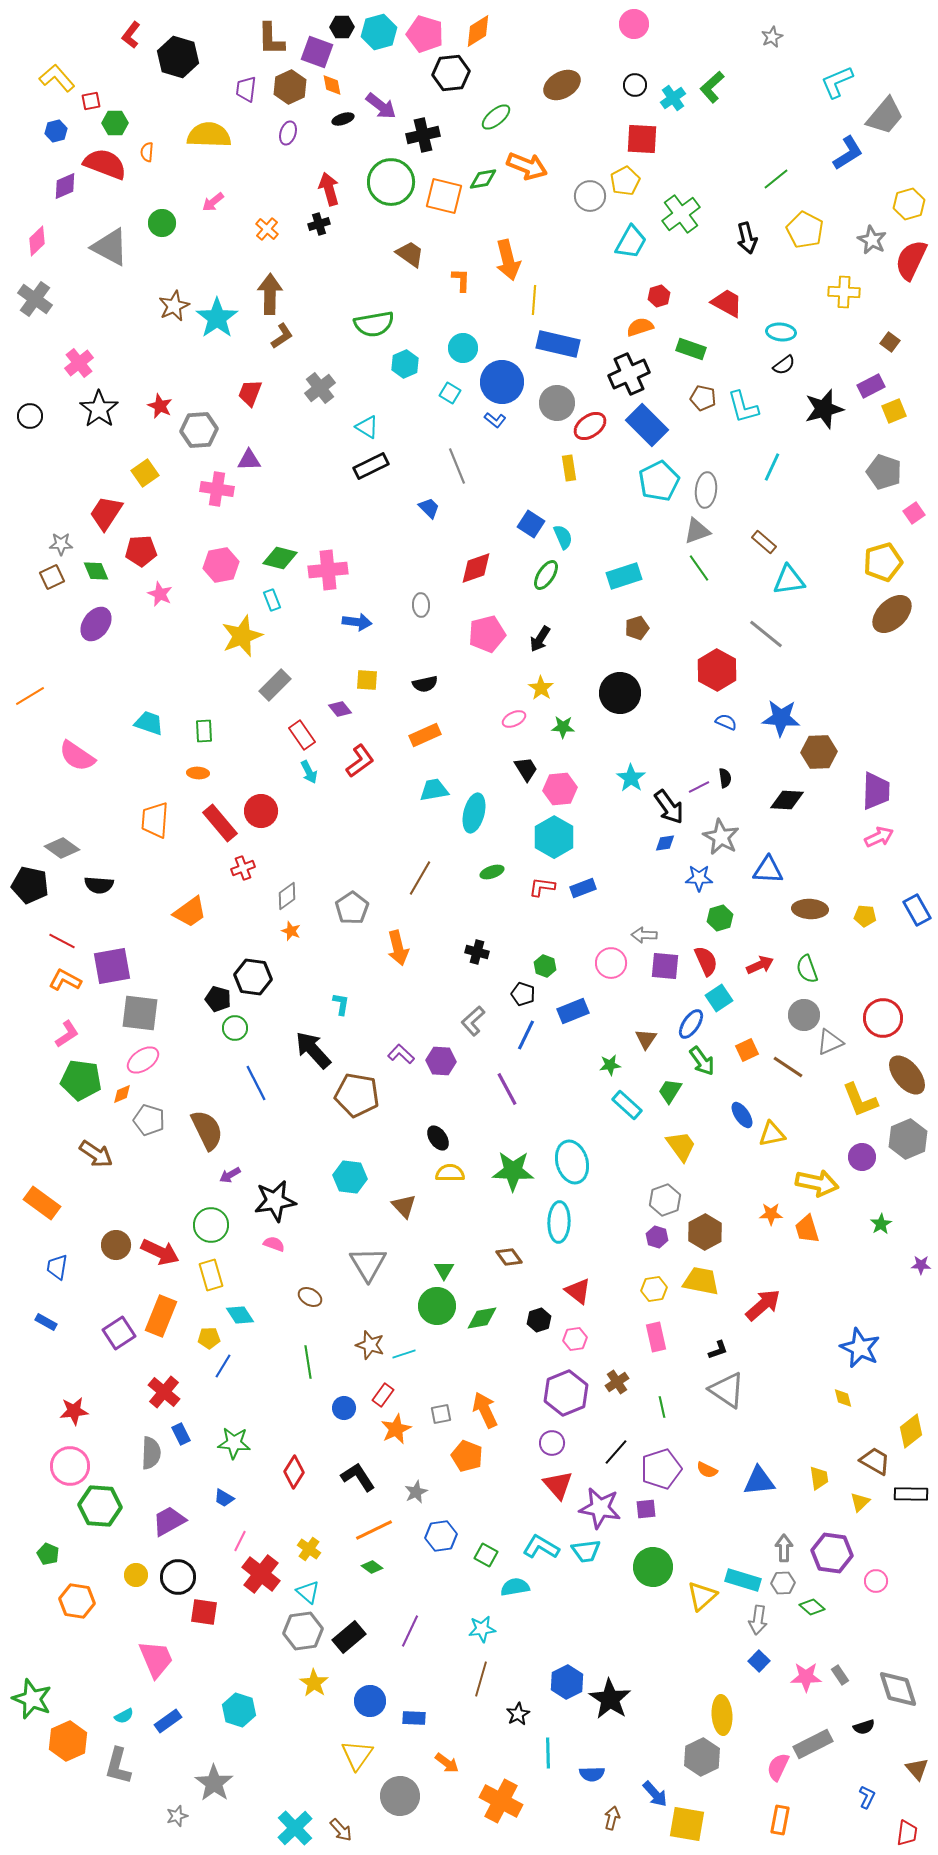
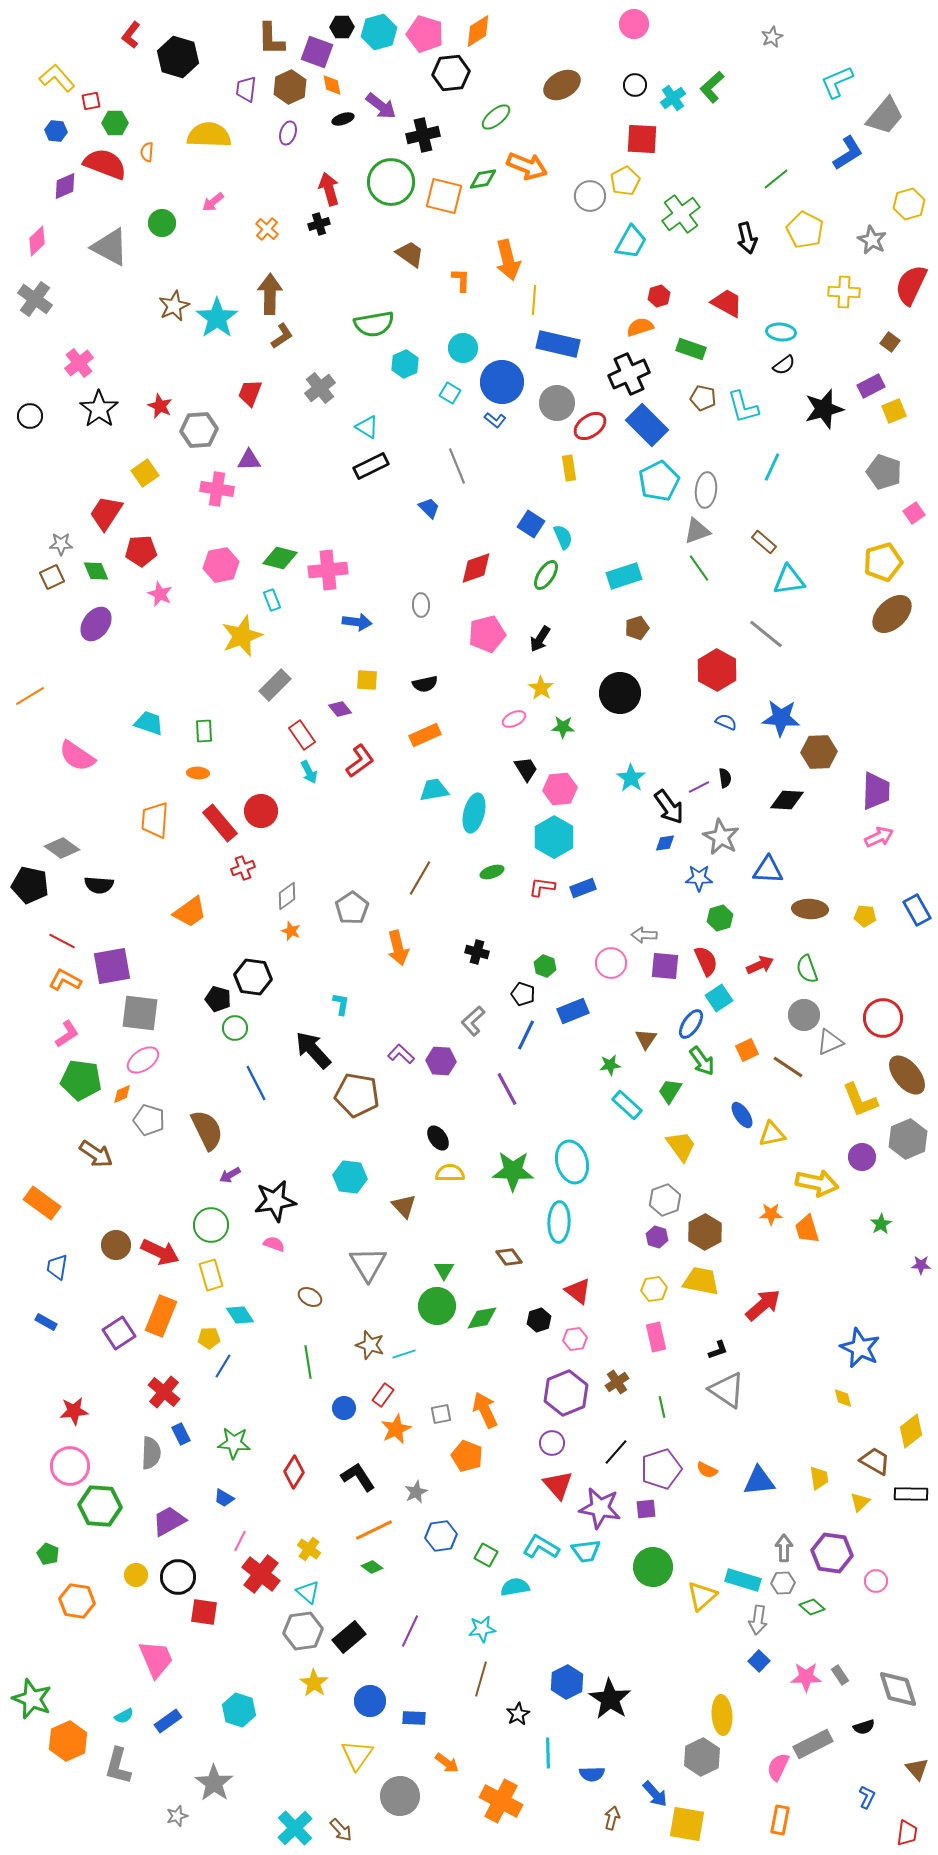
blue hexagon at (56, 131): rotated 20 degrees clockwise
red semicircle at (911, 260): moved 25 px down
